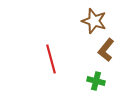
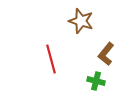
brown star: moved 13 px left
brown L-shape: moved 4 px down
